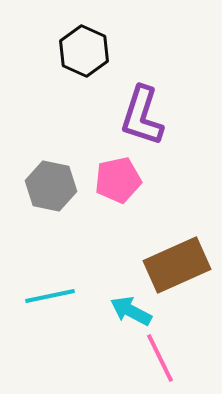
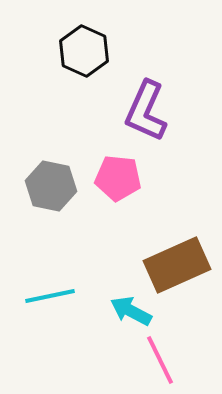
purple L-shape: moved 4 px right, 5 px up; rotated 6 degrees clockwise
pink pentagon: moved 2 px up; rotated 18 degrees clockwise
pink line: moved 2 px down
